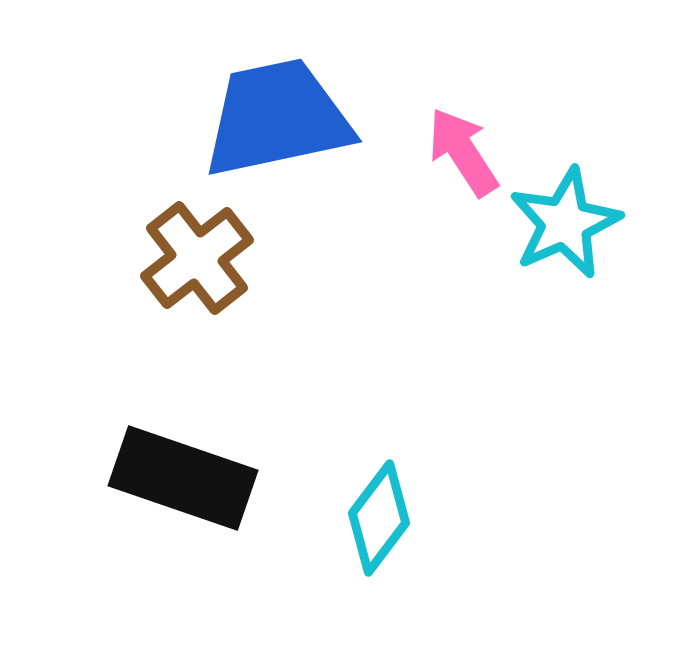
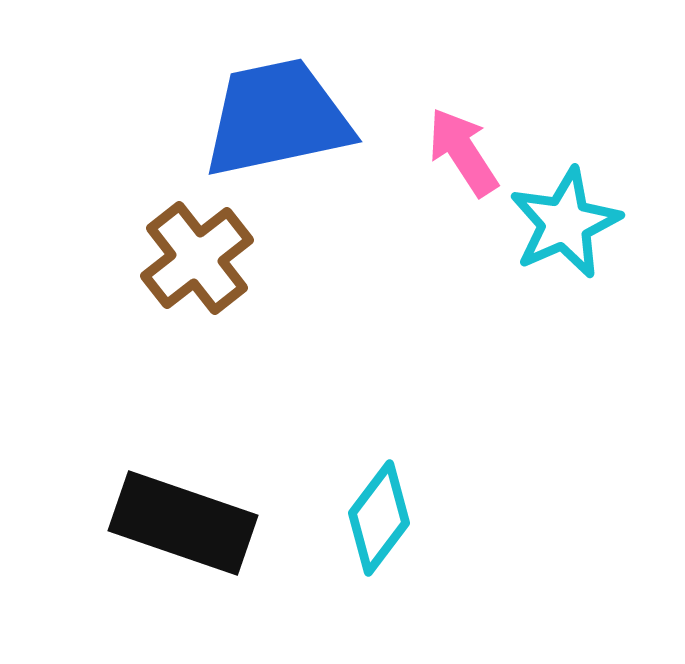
black rectangle: moved 45 px down
